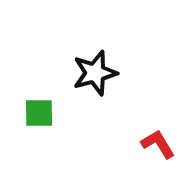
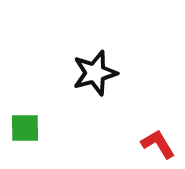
green square: moved 14 px left, 15 px down
